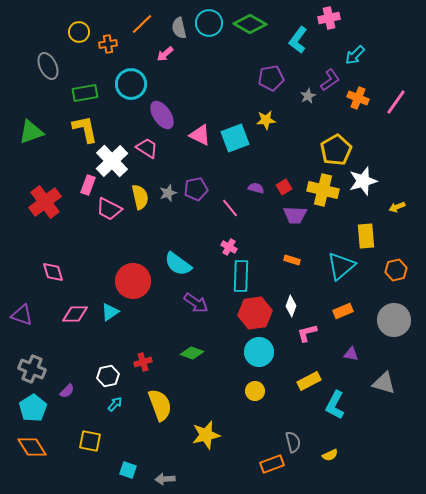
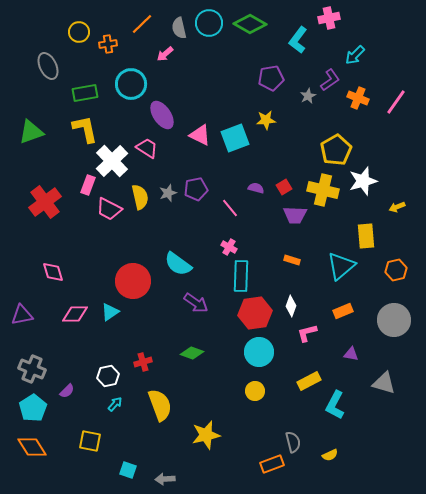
purple triangle at (22, 315): rotated 30 degrees counterclockwise
